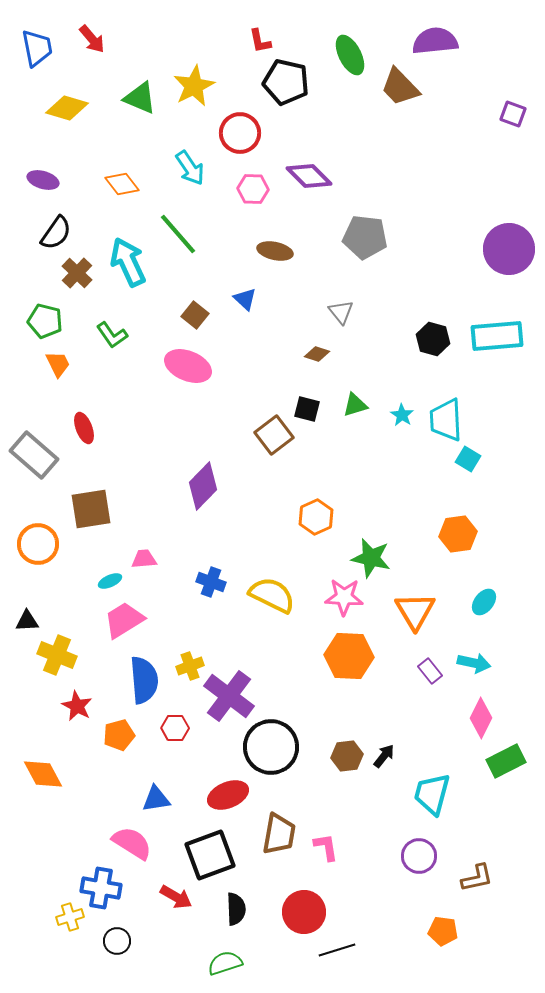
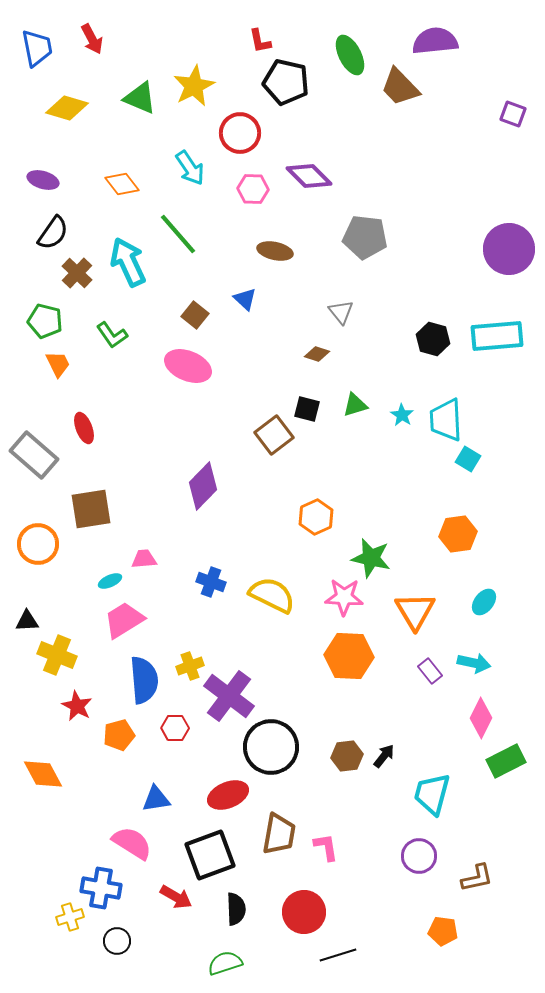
red arrow at (92, 39): rotated 12 degrees clockwise
black semicircle at (56, 233): moved 3 px left
black line at (337, 950): moved 1 px right, 5 px down
